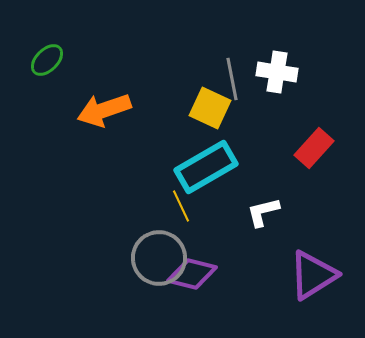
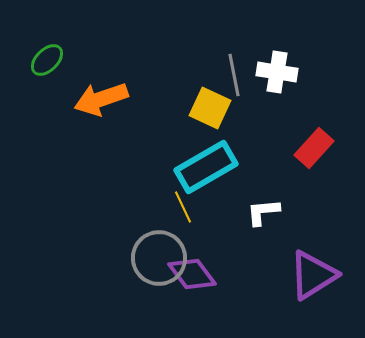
gray line: moved 2 px right, 4 px up
orange arrow: moved 3 px left, 11 px up
yellow line: moved 2 px right, 1 px down
white L-shape: rotated 9 degrees clockwise
purple diamond: rotated 39 degrees clockwise
